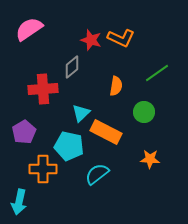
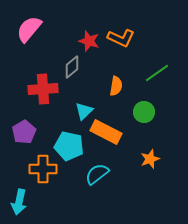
pink semicircle: rotated 16 degrees counterclockwise
red star: moved 2 px left, 1 px down
cyan triangle: moved 3 px right, 2 px up
orange star: rotated 24 degrees counterclockwise
